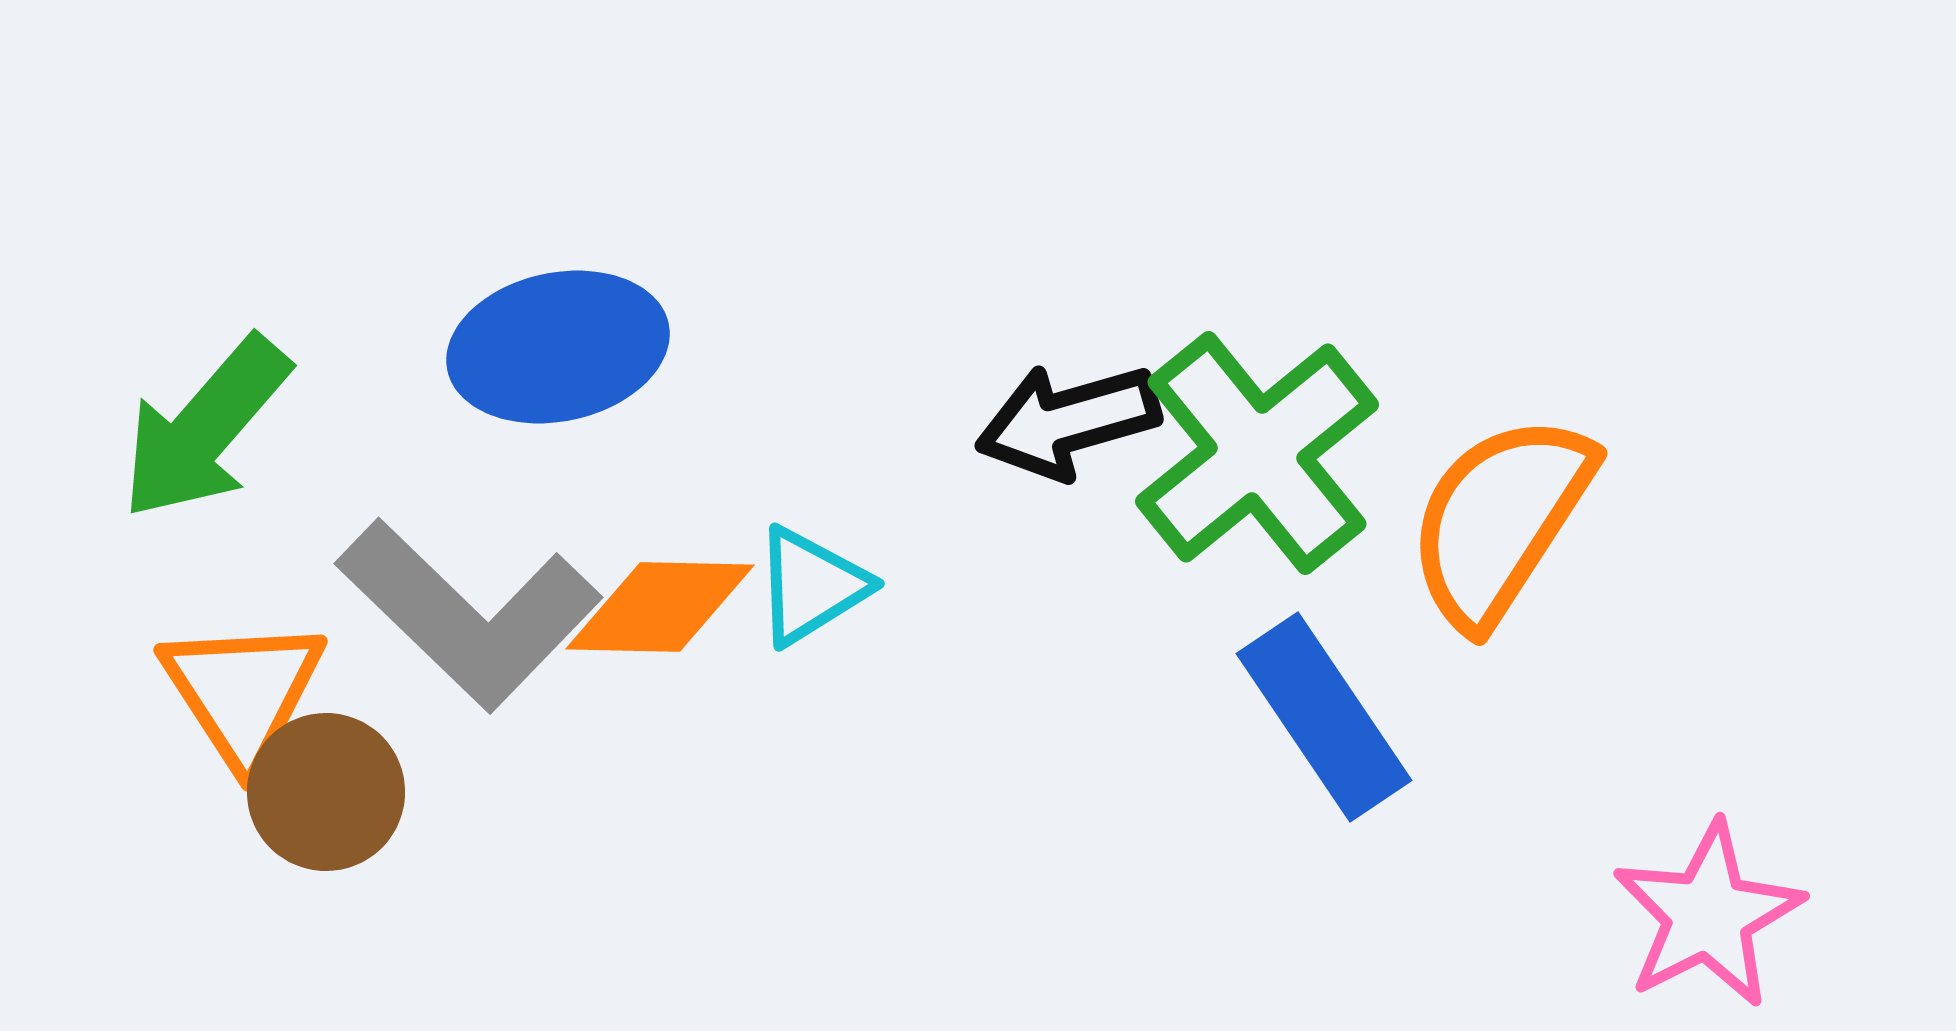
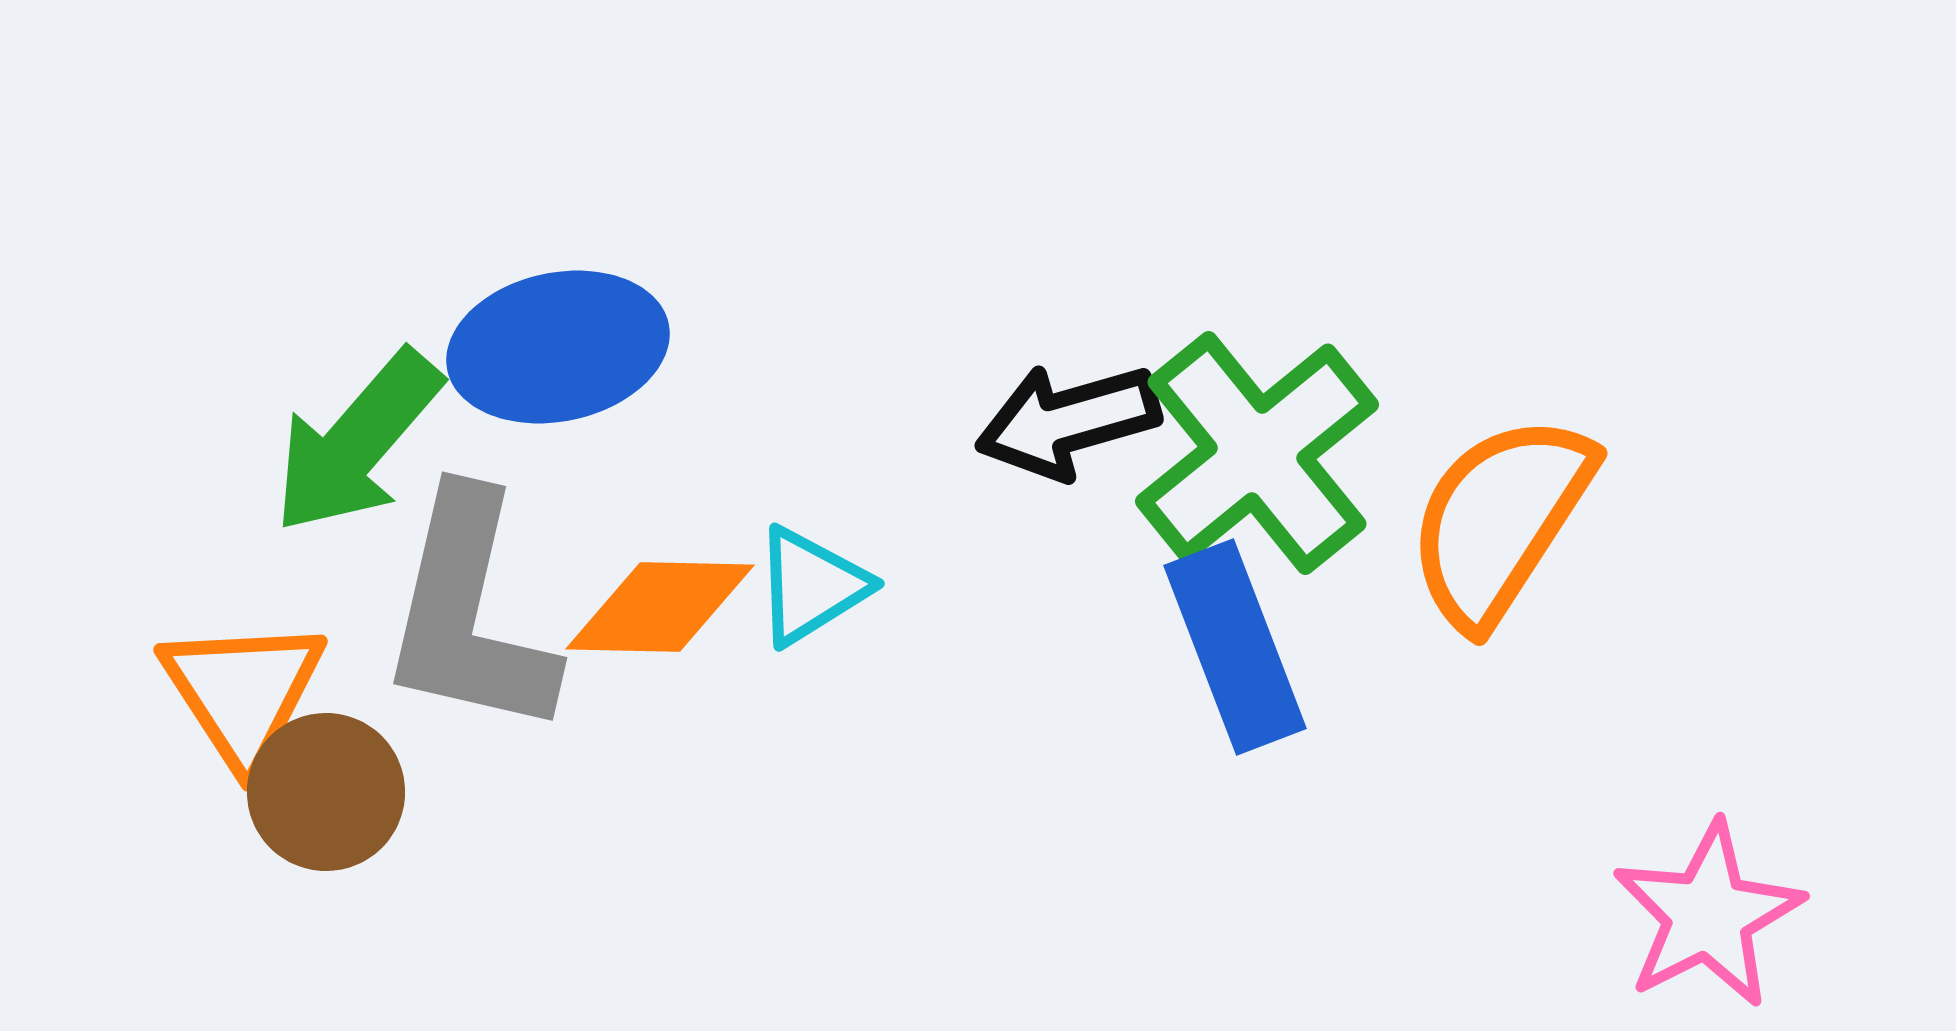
green arrow: moved 152 px right, 14 px down
gray L-shape: rotated 59 degrees clockwise
blue rectangle: moved 89 px left, 70 px up; rotated 13 degrees clockwise
